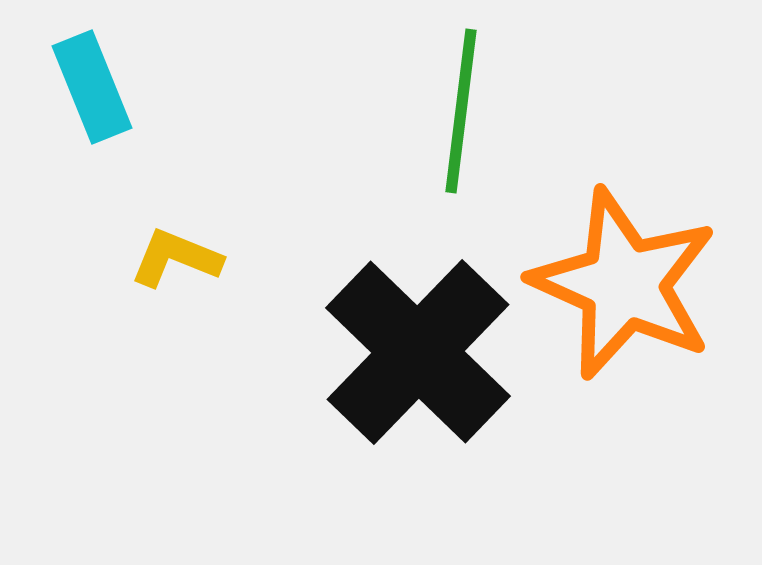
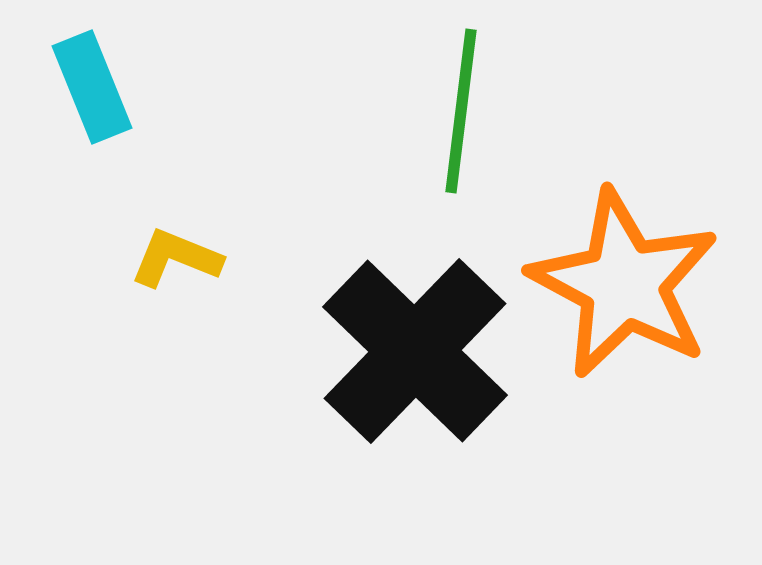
orange star: rotated 4 degrees clockwise
black cross: moved 3 px left, 1 px up
